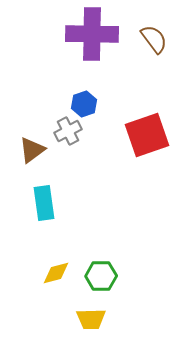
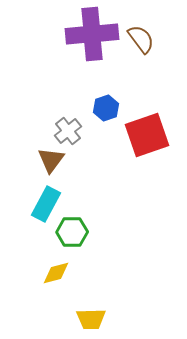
purple cross: rotated 6 degrees counterclockwise
brown semicircle: moved 13 px left
blue hexagon: moved 22 px right, 4 px down
gray cross: rotated 12 degrees counterclockwise
brown triangle: moved 19 px right, 10 px down; rotated 16 degrees counterclockwise
cyan rectangle: moved 2 px right, 1 px down; rotated 36 degrees clockwise
green hexagon: moved 29 px left, 44 px up
